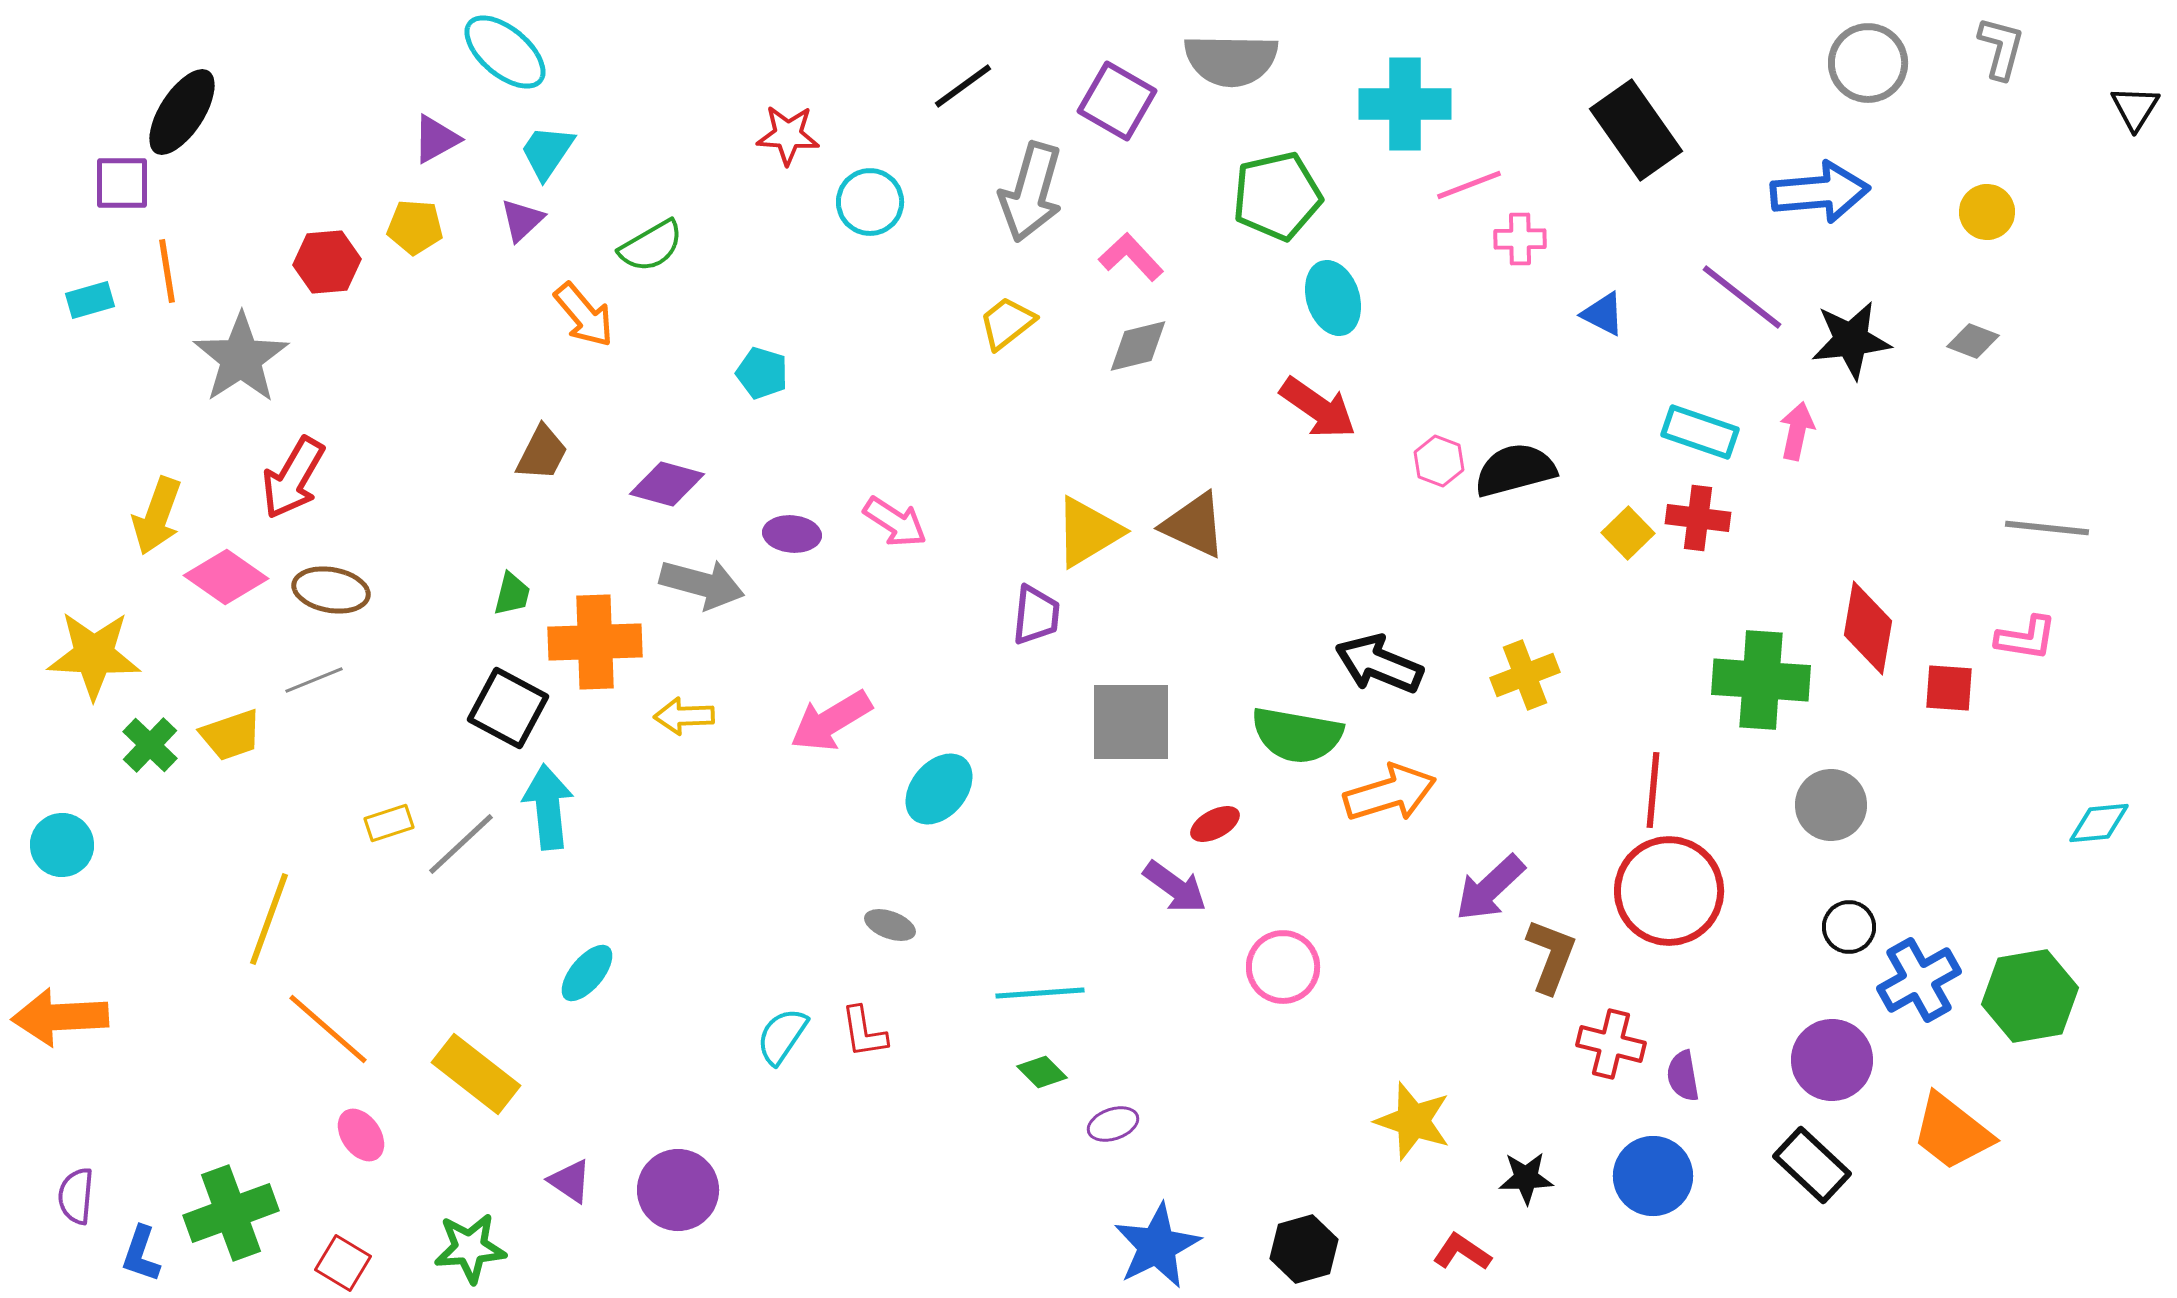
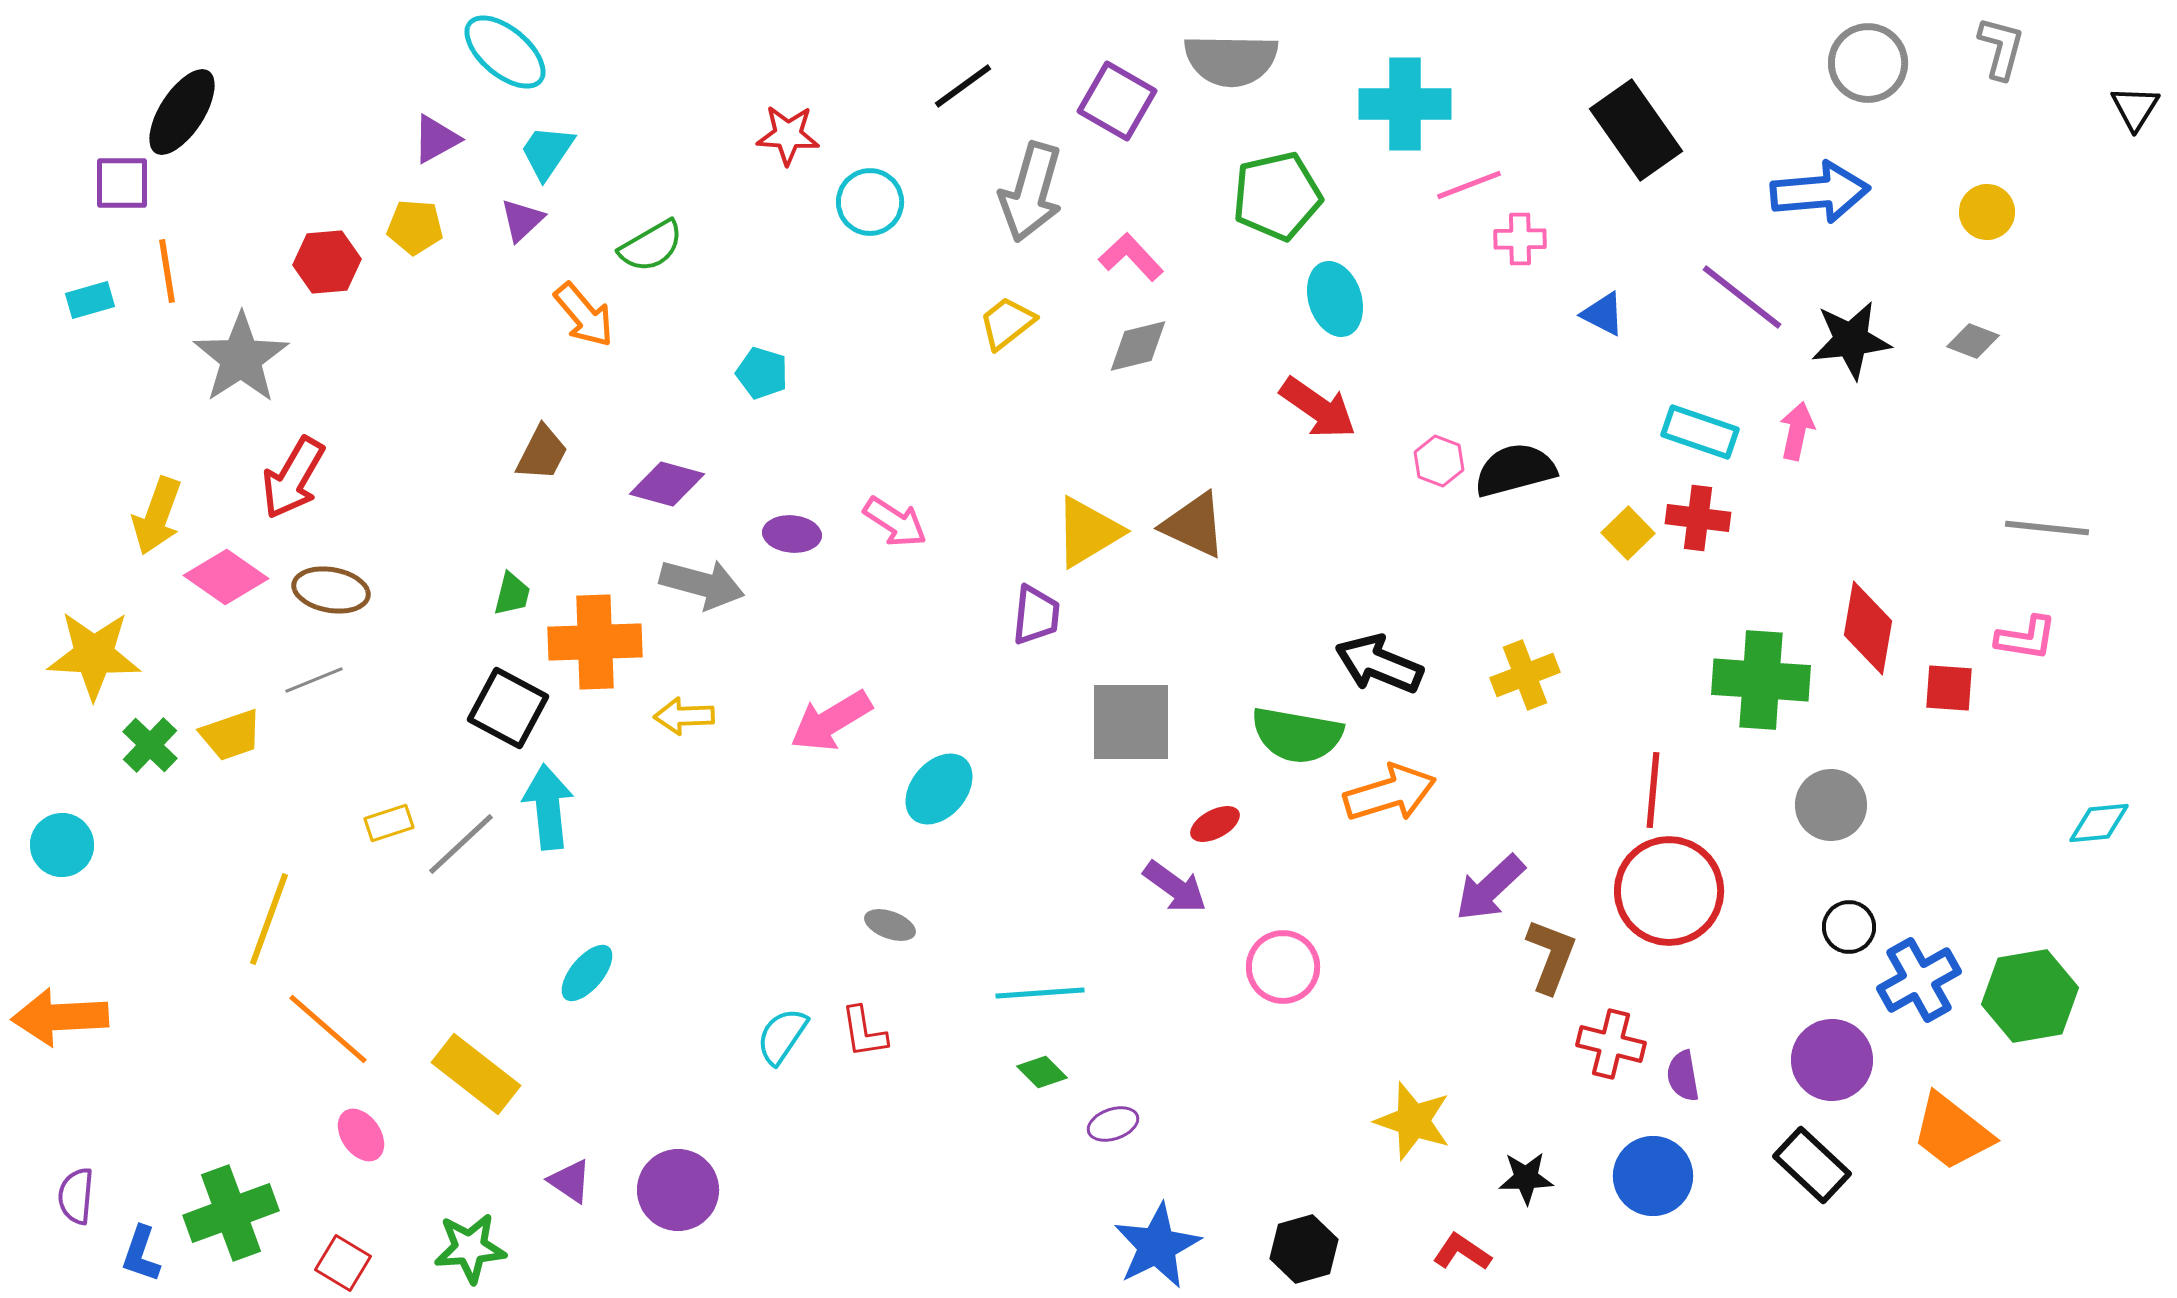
cyan ellipse at (1333, 298): moved 2 px right, 1 px down
